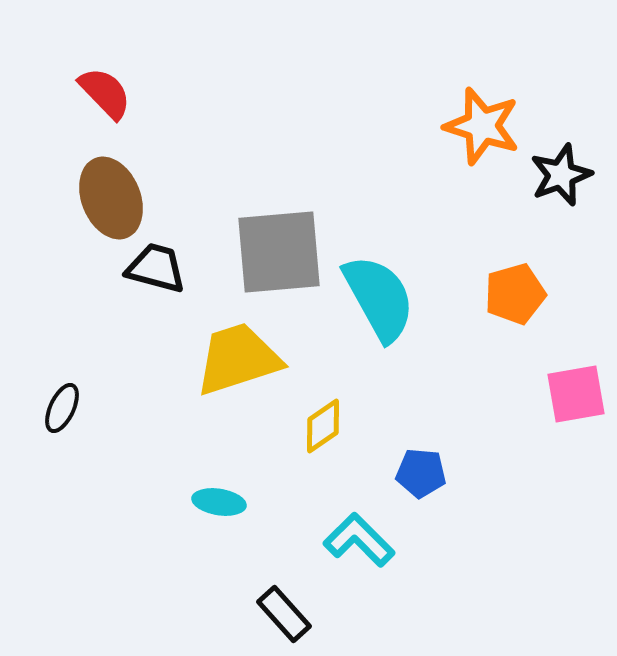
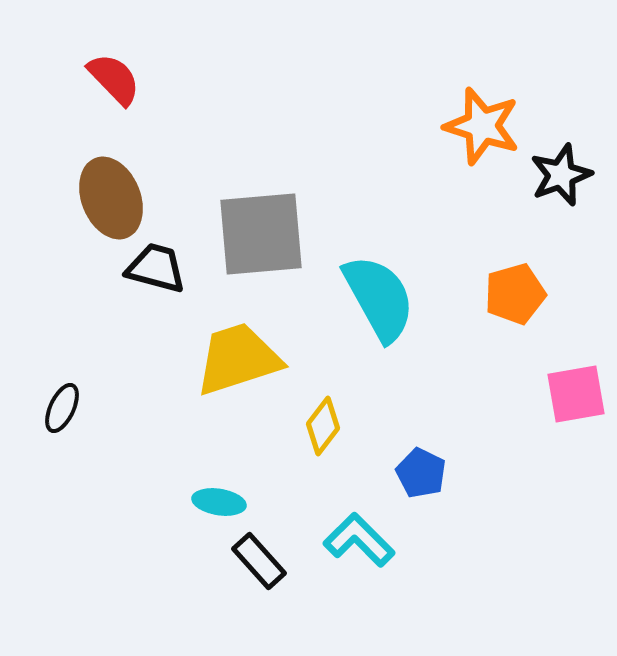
red semicircle: moved 9 px right, 14 px up
gray square: moved 18 px left, 18 px up
yellow diamond: rotated 18 degrees counterclockwise
blue pentagon: rotated 21 degrees clockwise
black rectangle: moved 25 px left, 53 px up
